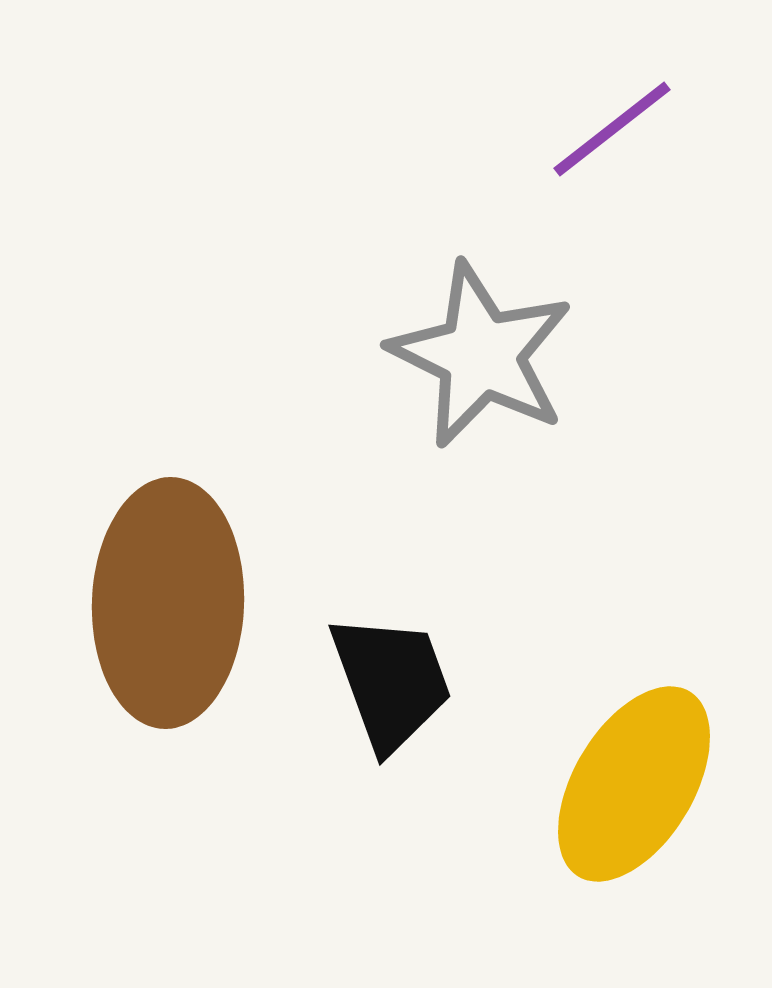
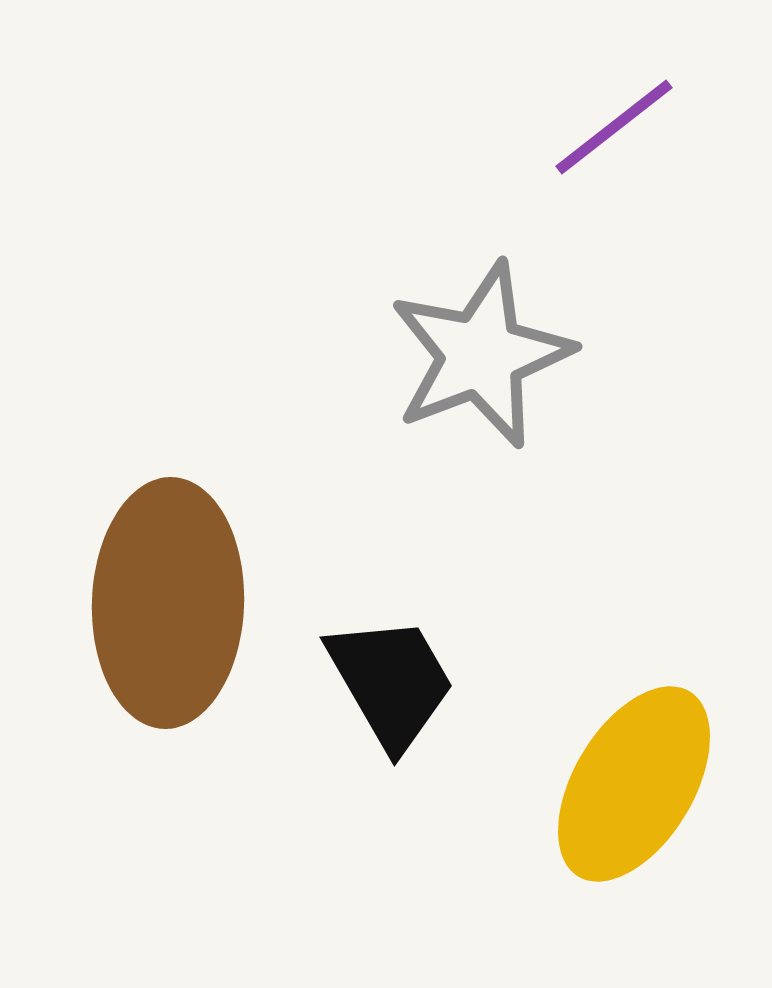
purple line: moved 2 px right, 2 px up
gray star: rotated 25 degrees clockwise
black trapezoid: rotated 10 degrees counterclockwise
